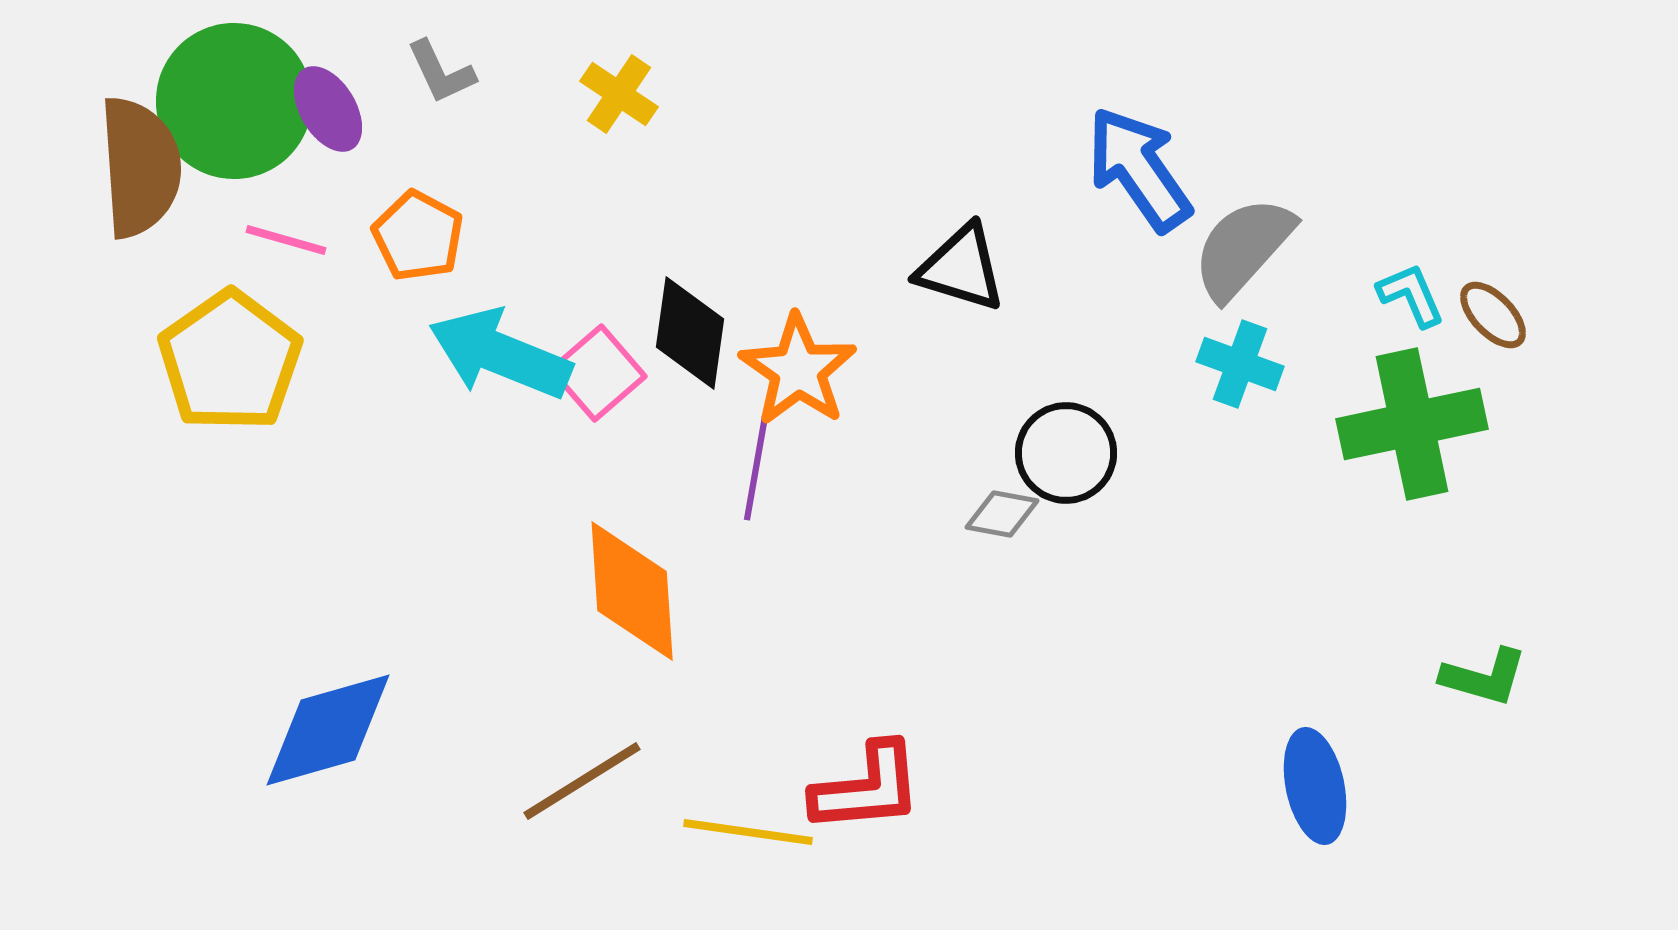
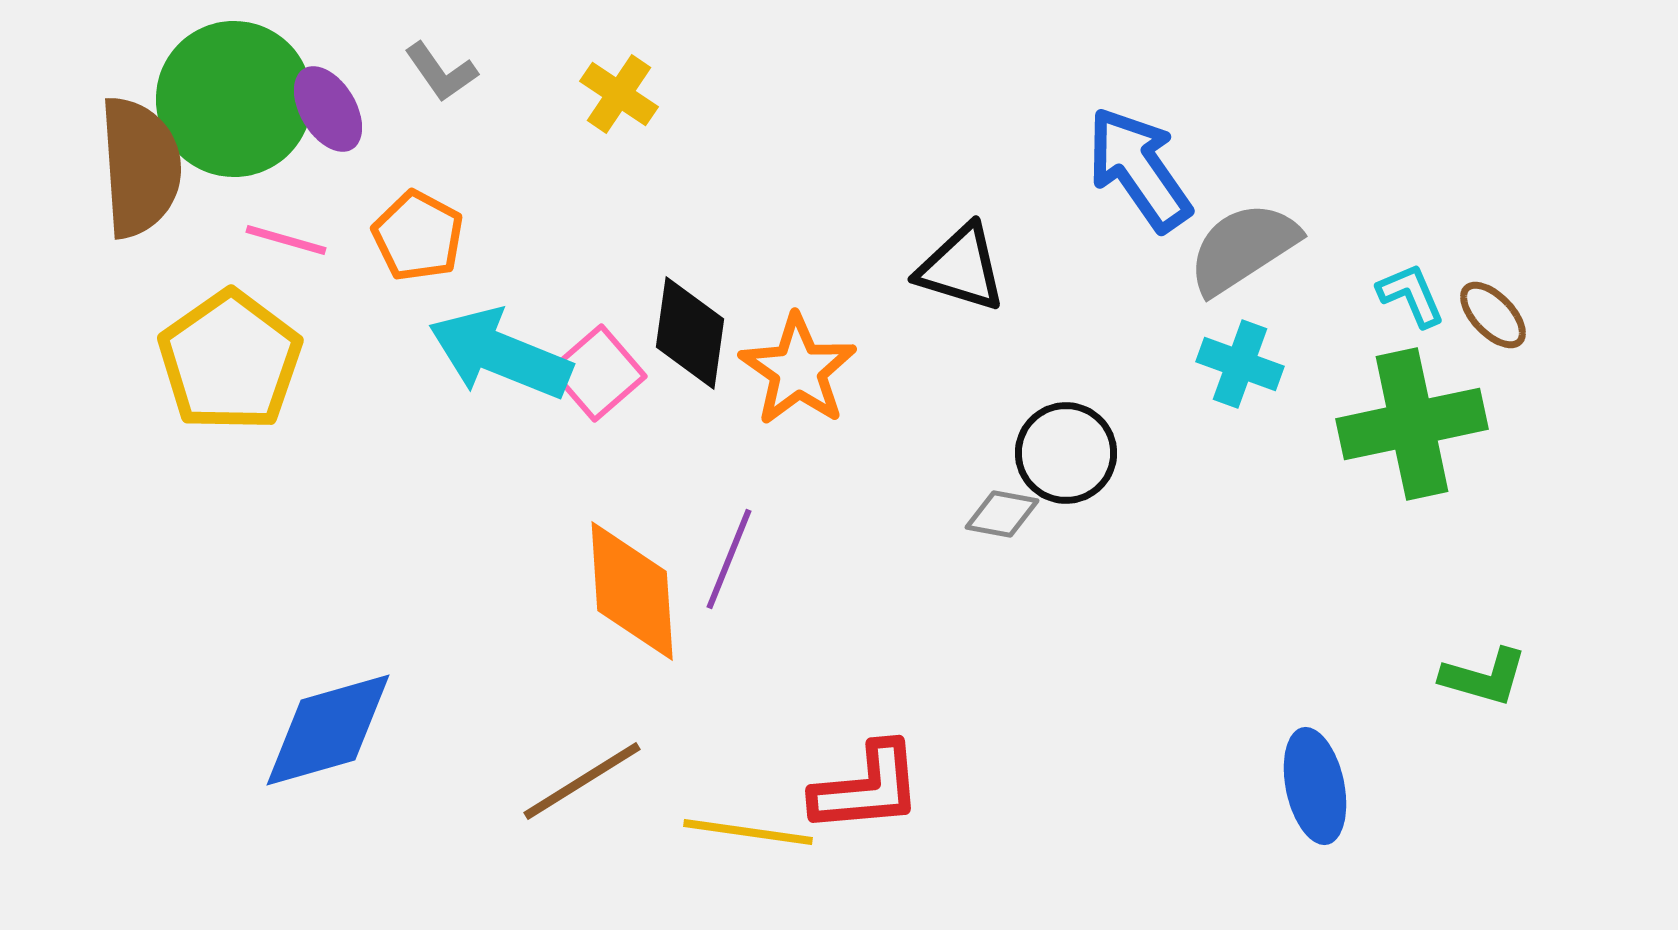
gray L-shape: rotated 10 degrees counterclockwise
green circle: moved 2 px up
gray semicircle: rotated 15 degrees clockwise
purple line: moved 27 px left, 91 px down; rotated 12 degrees clockwise
